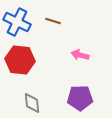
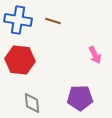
blue cross: moved 1 px right, 2 px up; rotated 16 degrees counterclockwise
pink arrow: moved 15 px right; rotated 132 degrees counterclockwise
